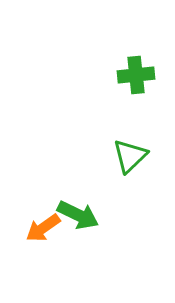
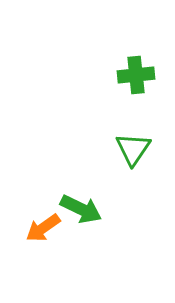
green triangle: moved 3 px right, 7 px up; rotated 12 degrees counterclockwise
green arrow: moved 3 px right, 6 px up
